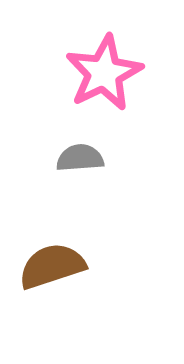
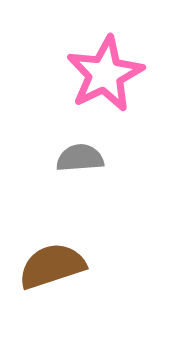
pink star: moved 1 px right, 1 px down
